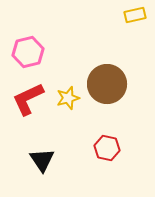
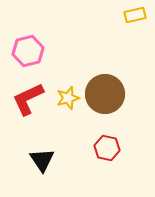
pink hexagon: moved 1 px up
brown circle: moved 2 px left, 10 px down
